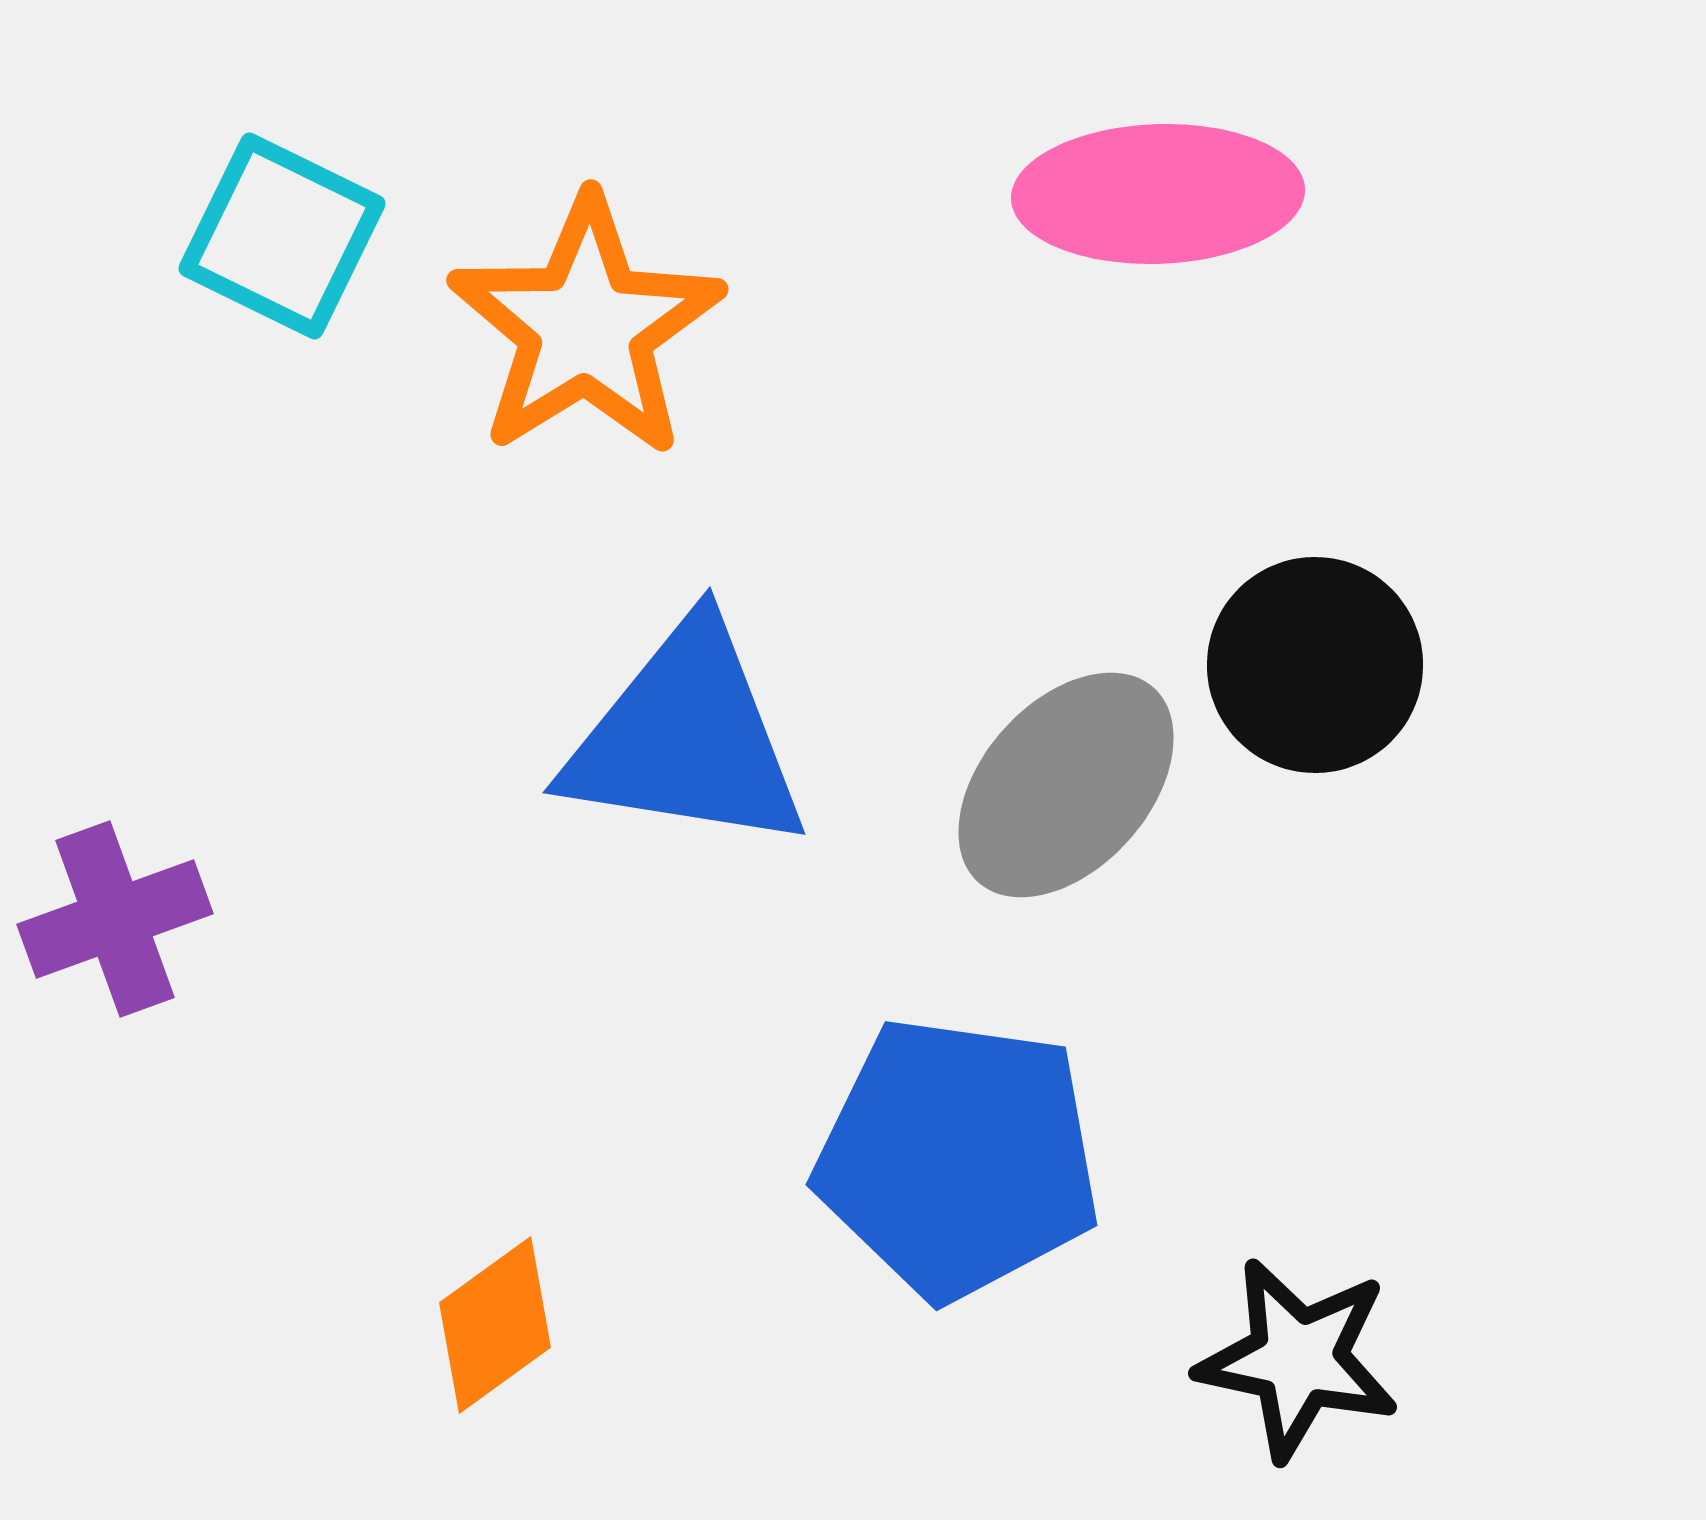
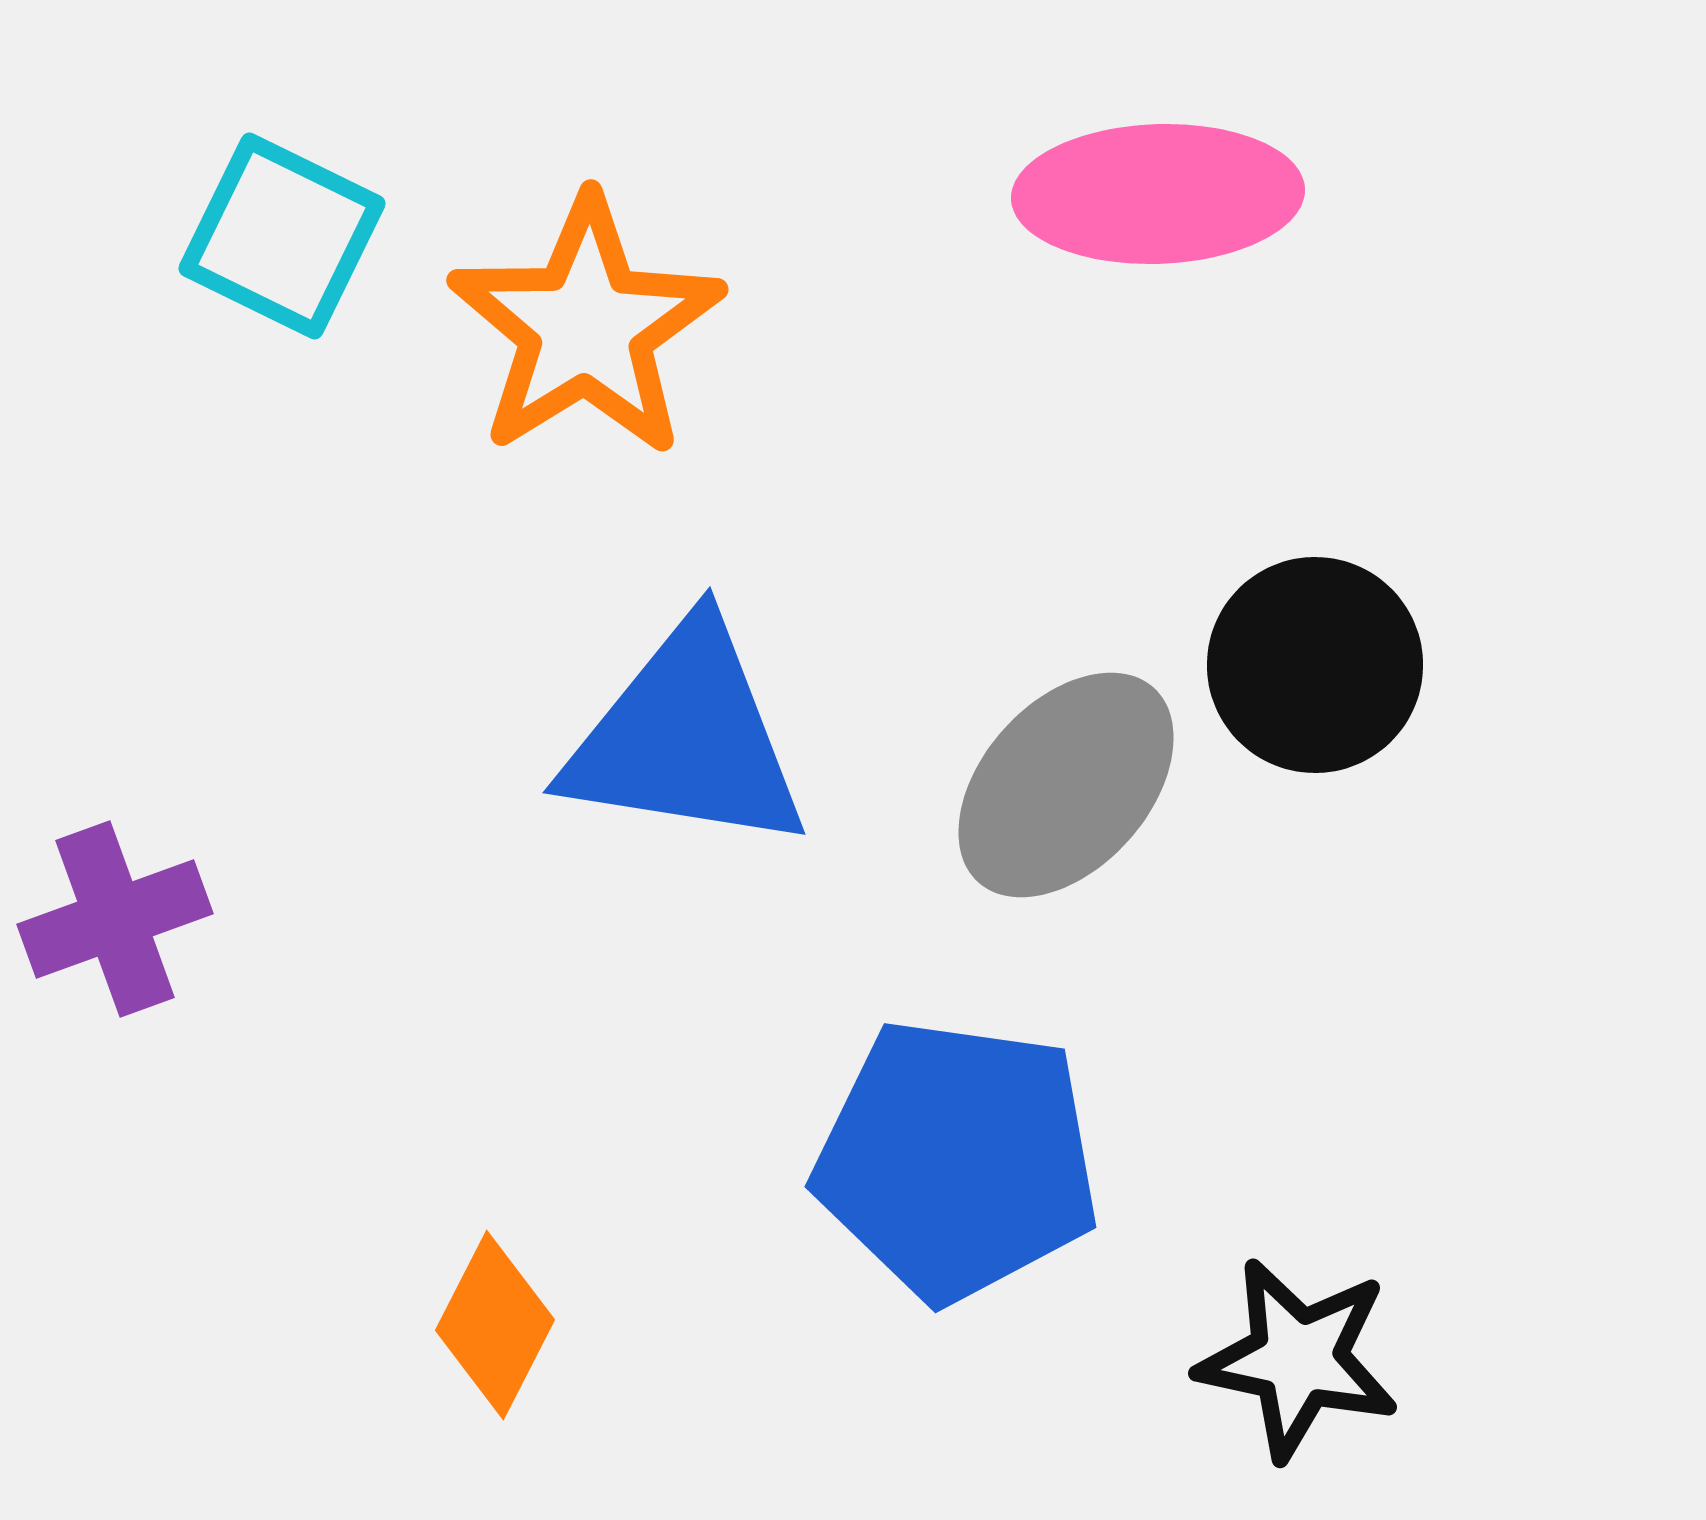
blue pentagon: moved 1 px left, 2 px down
orange diamond: rotated 27 degrees counterclockwise
